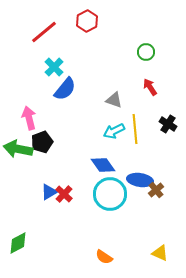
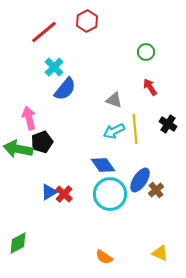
blue ellipse: rotated 65 degrees counterclockwise
